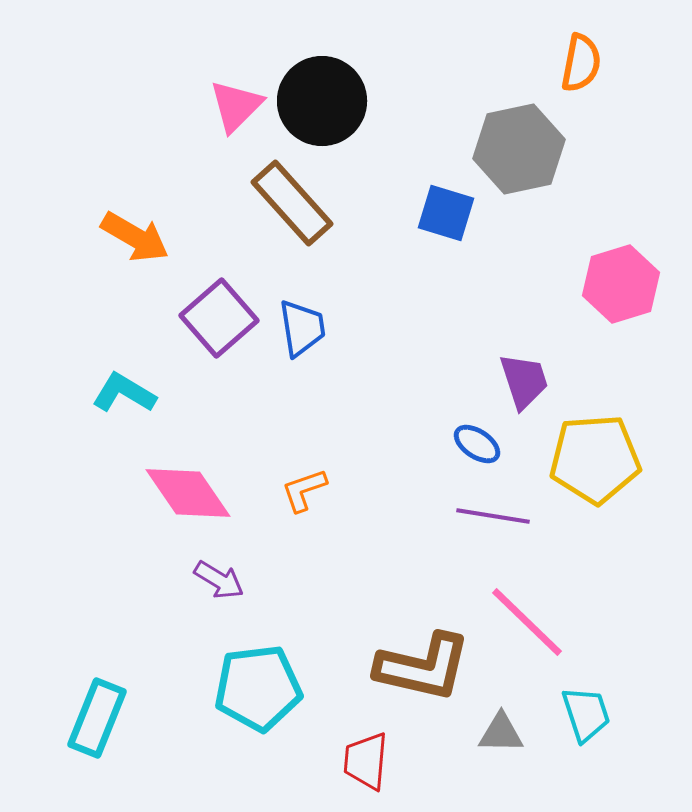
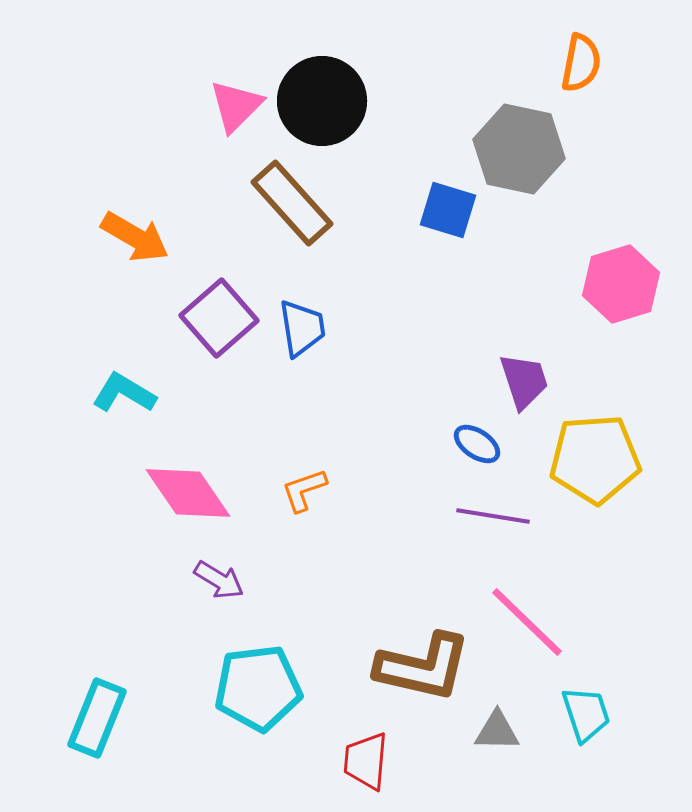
gray hexagon: rotated 24 degrees clockwise
blue square: moved 2 px right, 3 px up
gray triangle: moved 4 px left, 2 px up
